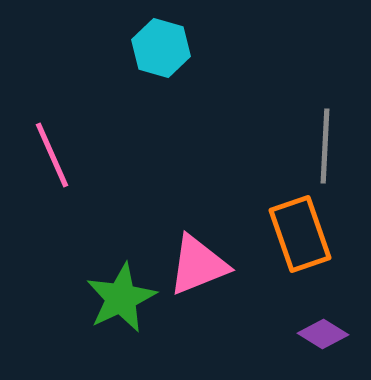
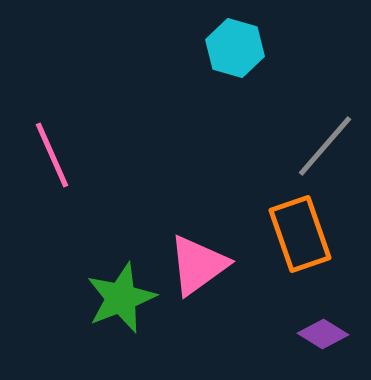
cyan hexagon: moved 74 px right
gray line: rotated 38 degrees clockwise
pink triangle: rotated 14 degrees counterclockwise
green star: rotated 4 degrees clockwise
